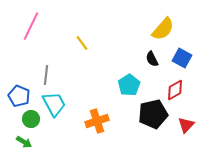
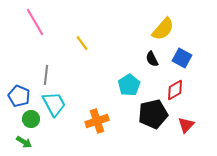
pink line: moved 4 px right, 4 px up; rotated 56 degrees counterclockwise
